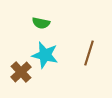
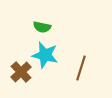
green semicircle: moved 1 px right, 4 px down
brown line: moved 8 px left, 15 px down
